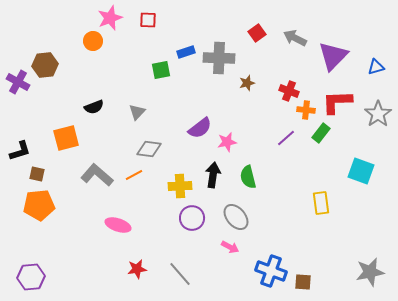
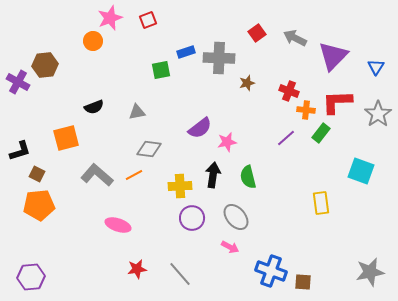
red square at (148, 20): rotated 24 degrees counterclockwise
blue triangle at (376, 67): rotated 42 degrees counterclockwise
gray triangle at (137, 112): rotated 36 degrees clockwise
brown square at (37, 174): rotated 14 degrees clockwise
